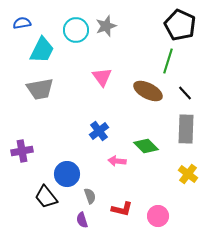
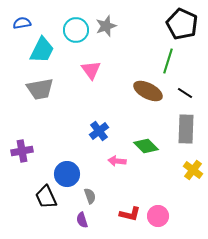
black pentagon: moved 2 px right, 1 px up
pink triangle: moved 11 px left, 7 px up
black line: rotated 14 degrees counterclockwise
yellow cross: moved 5 px right, 4 px up
black trapezoid: rotated 15 degrees clockwise
red L-shape: moved 8 px right, 5 px down
